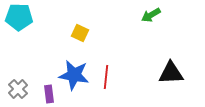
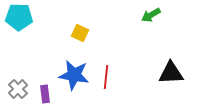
purple rectangle: moved 4 px left
